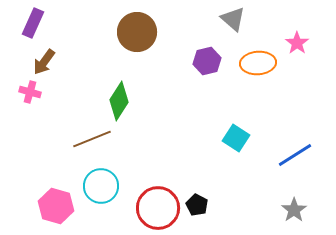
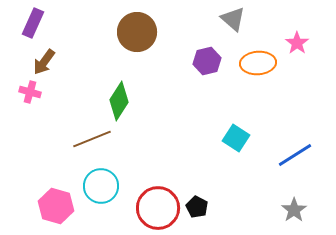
black pentagon: moved 2 px down
